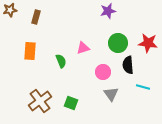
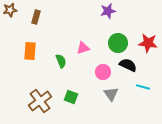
black semicircle: rotated 120 degrees clockwise
green square: moved 6 px up
